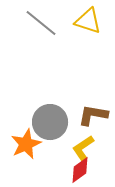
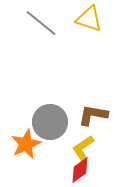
yellow triangle: moved 1 px right, 2 px up
